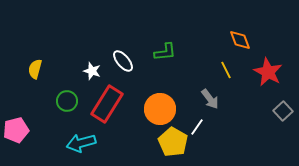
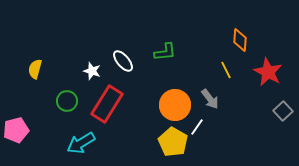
orange diamond: rotated 25 degrees clockwise
orange circle: moved 15 px right, 4 px up
cyan arrow: rotated 16 degrees counterclockwise
